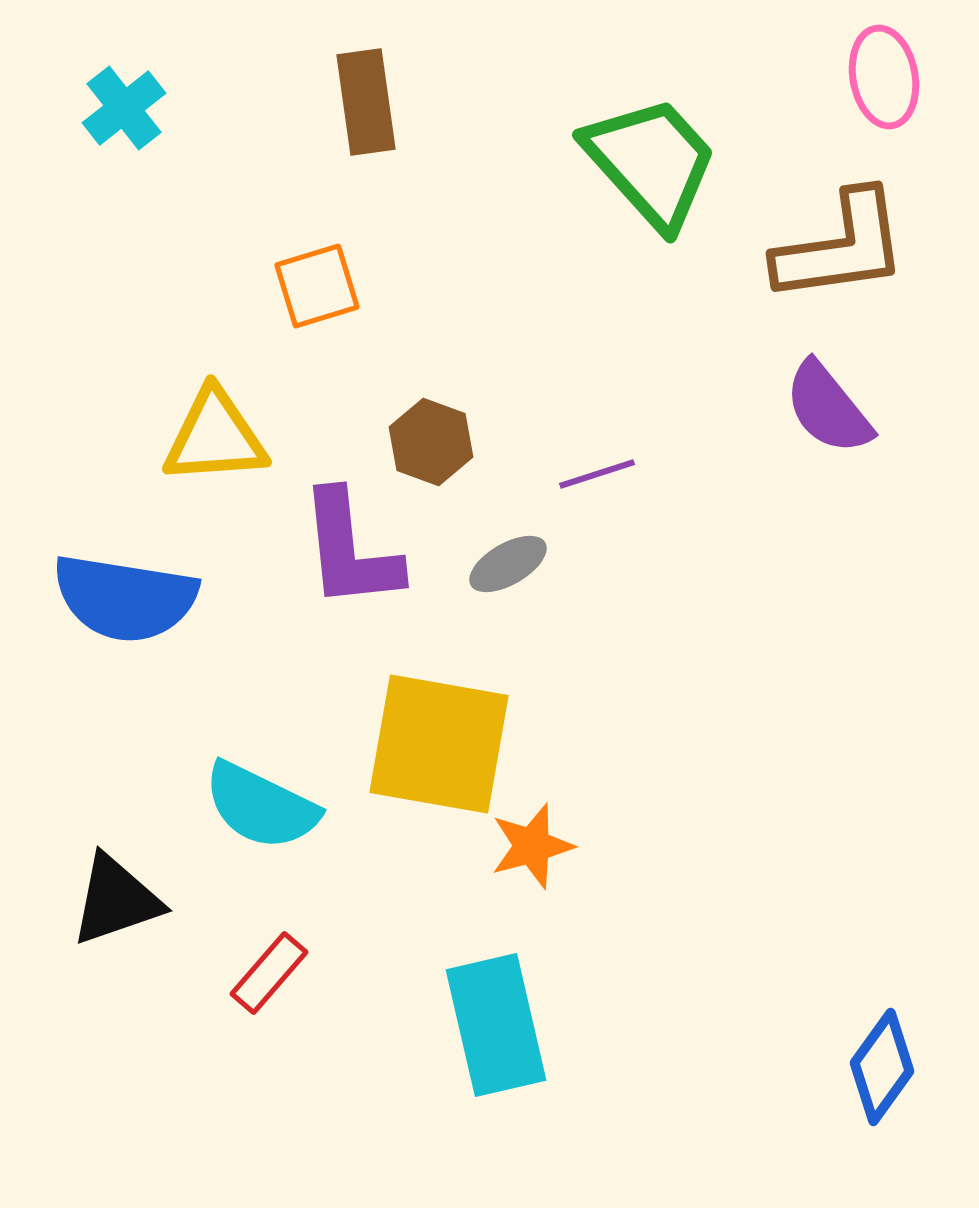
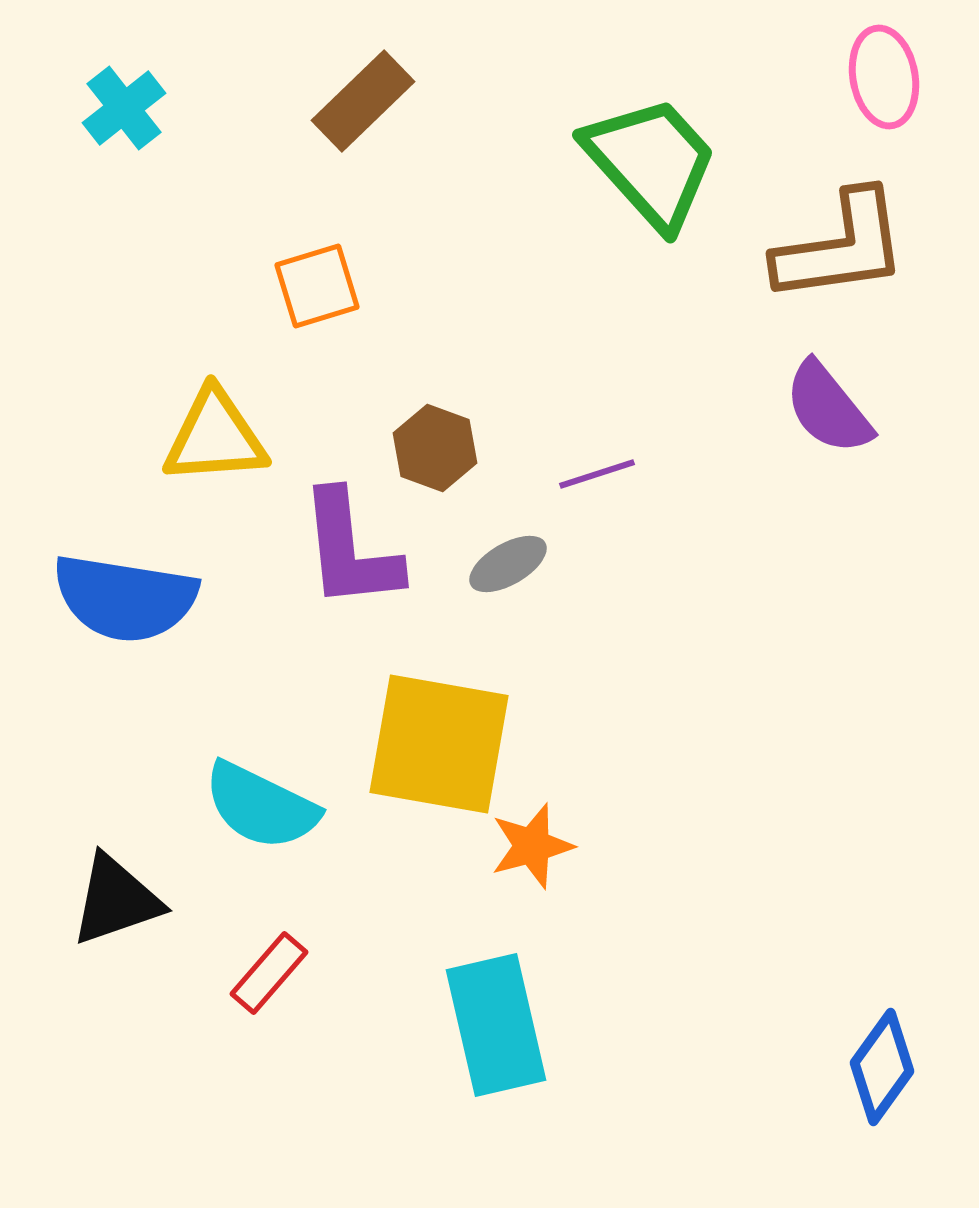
brown rectangle: moved 3 px left, 1 px up; rotated 54 degrees clockwise
brown hexagon: moved 4 px right, 6 px down
